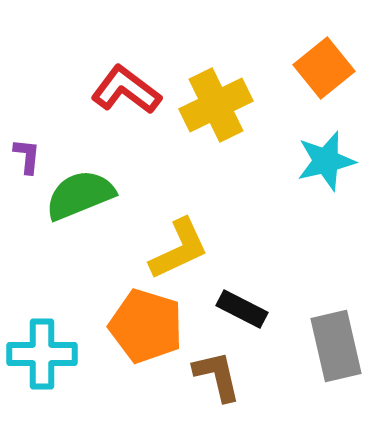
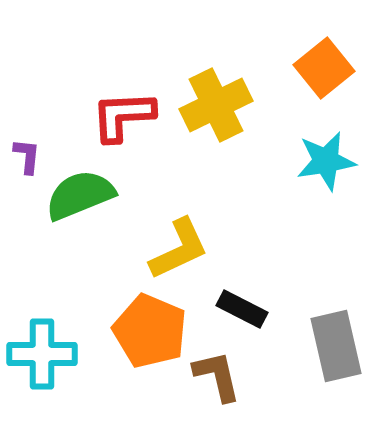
red L-shape: moved 3 px left, 26 px down; rotated 40 degrees counterclockwise
cyan star: rotated 4 degrees clockwise
orange pentagon: moved 4 px right, 5 px down; rotated 6 degrees clockwise
